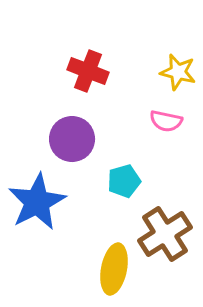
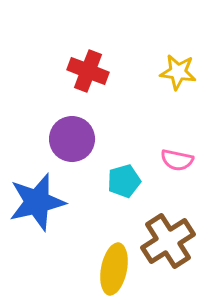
yellow star: rotated 6 degrees counterclockwise
pink semicircle: moved 11 px right, 39 px down
blue star: rotated 14 degrees clockwise
brown cross: moved 3 px right, 7 px down
